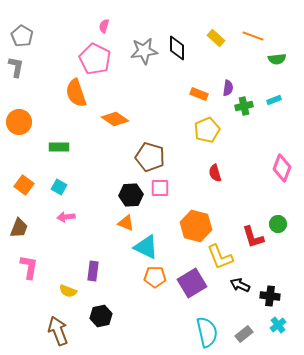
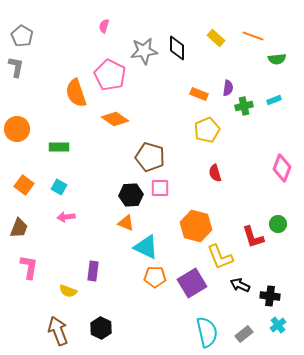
pink pentagon at (95, 59): moved 15 px right, 16 px down
orange circle at (19, 122): moved 2 px left, 7 px down
black hexagon at (101, 316): moved 12 px down; rotated 20 degrees counterclockwise
